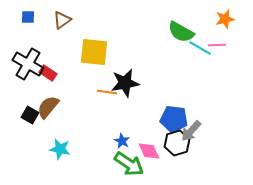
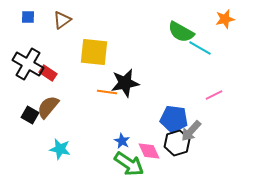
pink line: moved 3 px left, 50 px down; rotated 24 degrees counterclockwise
